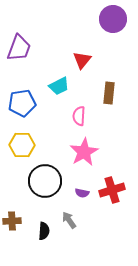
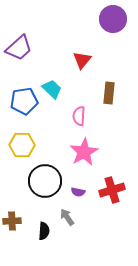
purple trapezoid: rotated 28 degrees clockwise
cyan trapezoid: moved 7 px left, 3 px down; rotated 110 degrees counterclockwise
blue pentagon: moved 2 px right, 2 px up
purple semicircle: moved 4 px left, 1 px up
gray arrow: moved 2 px left, 3 px up
